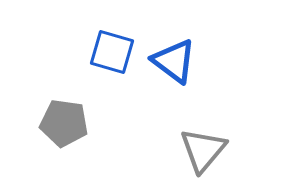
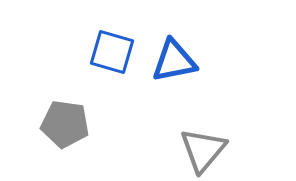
blue triangle: rotated 48 degrees counterclockwise
gray pentagon: moved 1 px right, 1 px down
